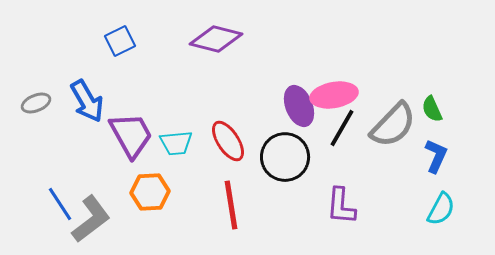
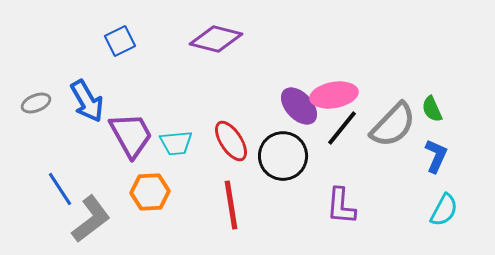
purple ellipse: rotated 21 degrees counterclockwise
black line: rotated 9 degrees clockwise
red ellipse: moved 3 px right
black circle: moved 2 px left, 1 px up
blue line: moved 15 px up
cyan semicircle: moved 3 px right, 1 px down
